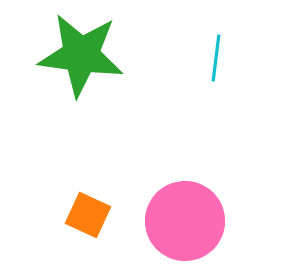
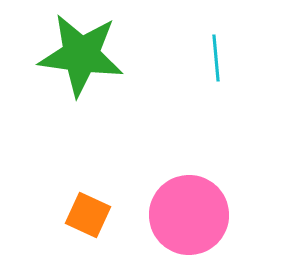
cyan line: rotated 12 degrees counterclockwise
pink circle: moved 4 px right, 6 px up
